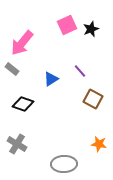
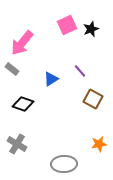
orange star: rotated 21 degrees counterclockwise
